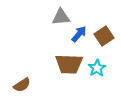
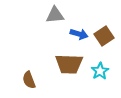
gray triangle: moved 6 px left, 2 px up
blue arrow: rotated 66 degrees clockwise
cyan star: moved 3 px right, 3 px down
brown semicircle: moved 7 px right, 5 px up; rotated 102 degrees clockwise
